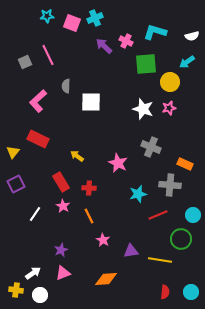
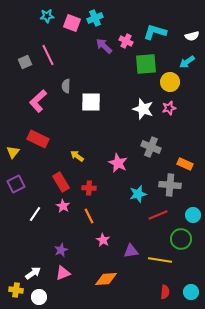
white circle at (40, 295): moved 1 px left, 2 px down
